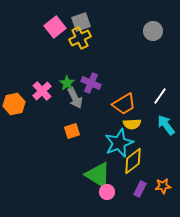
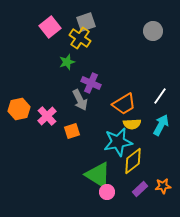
gray square: moved 5 px right
pink square: moved 5 px left
yellow cross: rotated 30 degrees counterclockwise
green star: moved 21 px up; rotated 21 degrees clockwise
pink cross: moved 5 px right, 25 px down
gray arrow: moved 5 px right, 2 px down
orange hexagon: moved 5 px right, 5 px down
cyan arrow: moved 5 px left; rotated 65 degrees clockwise
cyan star: moved 1 px left, 1 px up; rotated 12 degrees clockwise
purple rectangle: rotated 21 degrees clockwise
